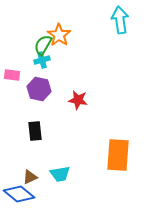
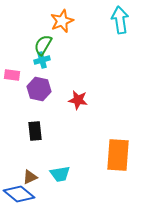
orange star: moved 3 px right, 14 px up; rotated 15 degrees clockwise
